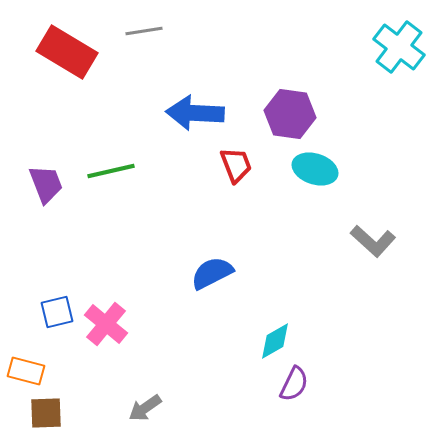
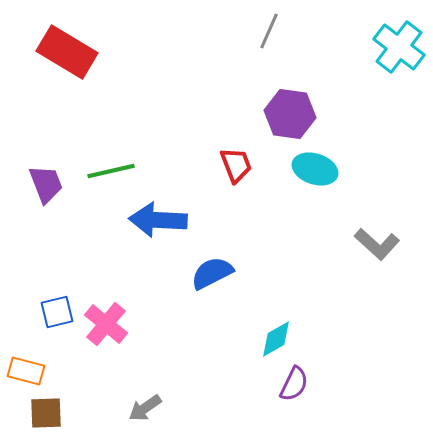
gray line: moved 125 px right; rotated 57 degrees counterclockwise
blue arrow: moved 37 px left, 107 px down
gray L-shape: moved 4 px right, 3 px down
cyan diamond: moved 1 px right, 2 px up
